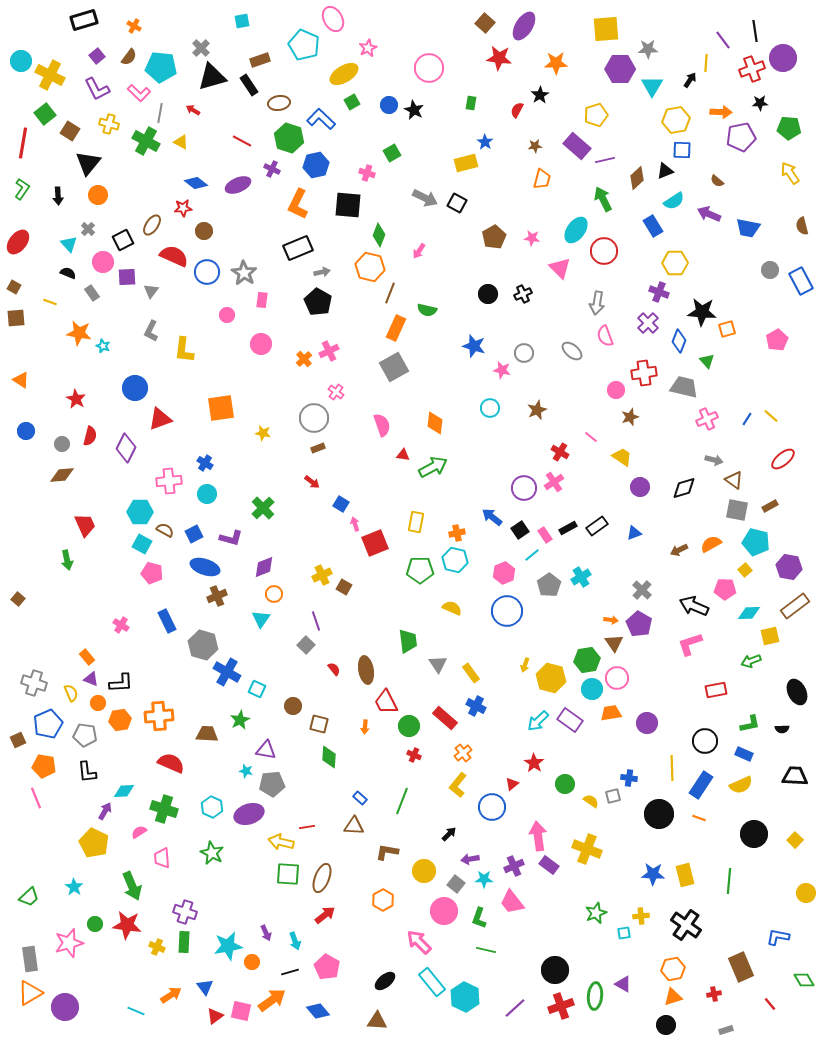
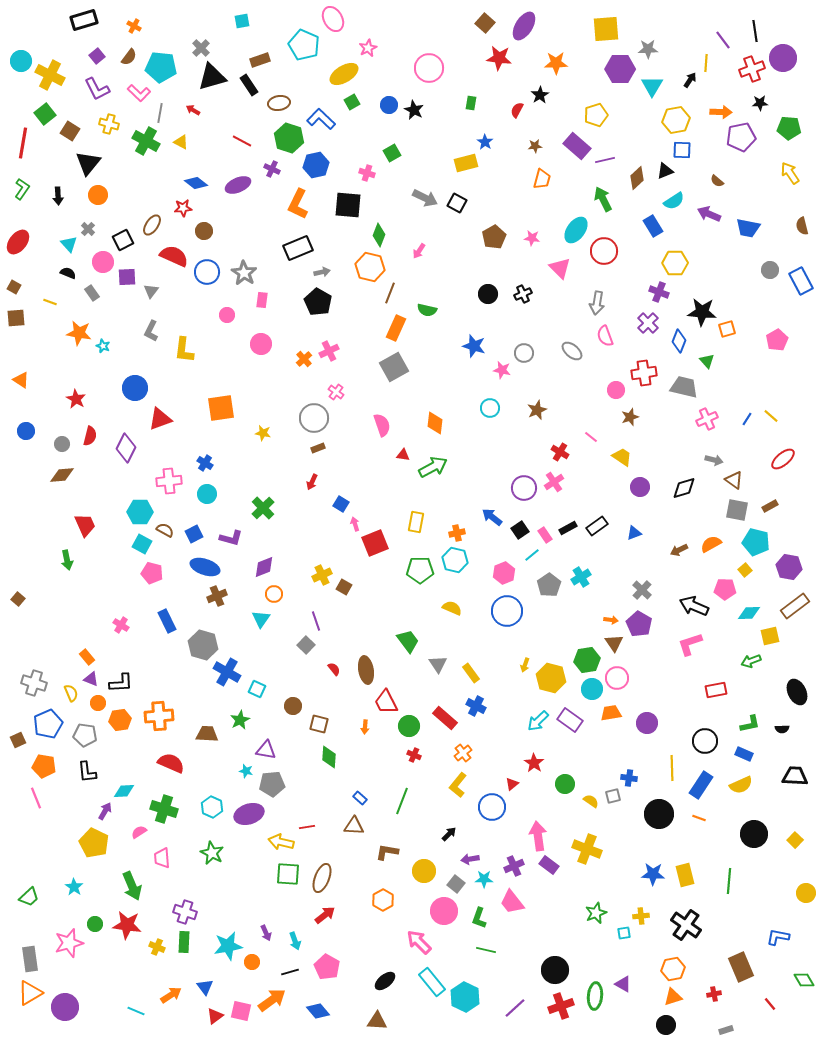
red arrow at (312, 482): rotated 77 degrees clockwise
green trapezoid at (408, 641): rotated 30 degrees counterclockwise
